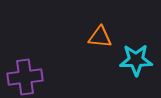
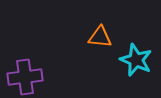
cyan star: rotated 24 degrees clockwise
